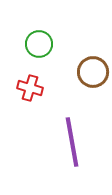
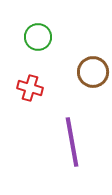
green circle: moved 1 px left, 7 px up
